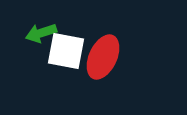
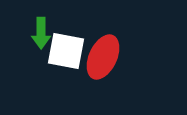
green arrow: rotated 72 degrees counterclockwise
